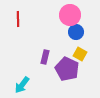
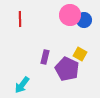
red line: moved 2 px right
blue circle: moved 8 px right, 12 px up
